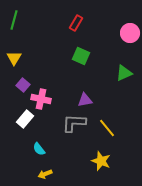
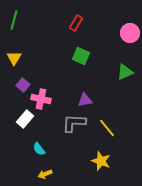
green triangle: moved 1 px right, 1 px up
